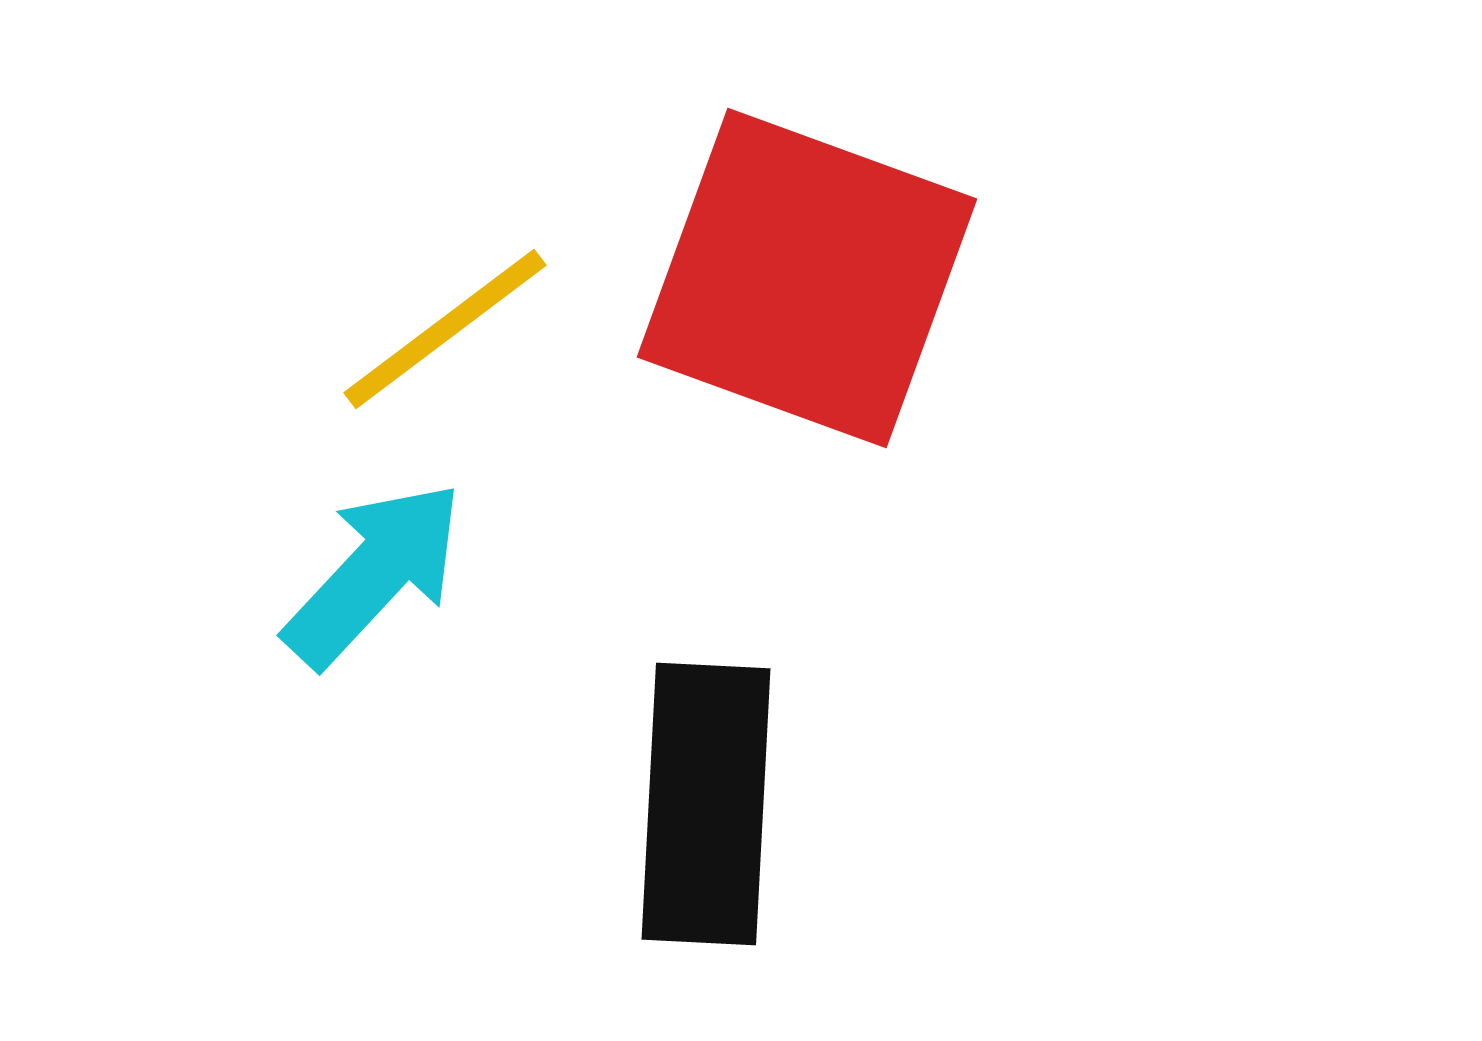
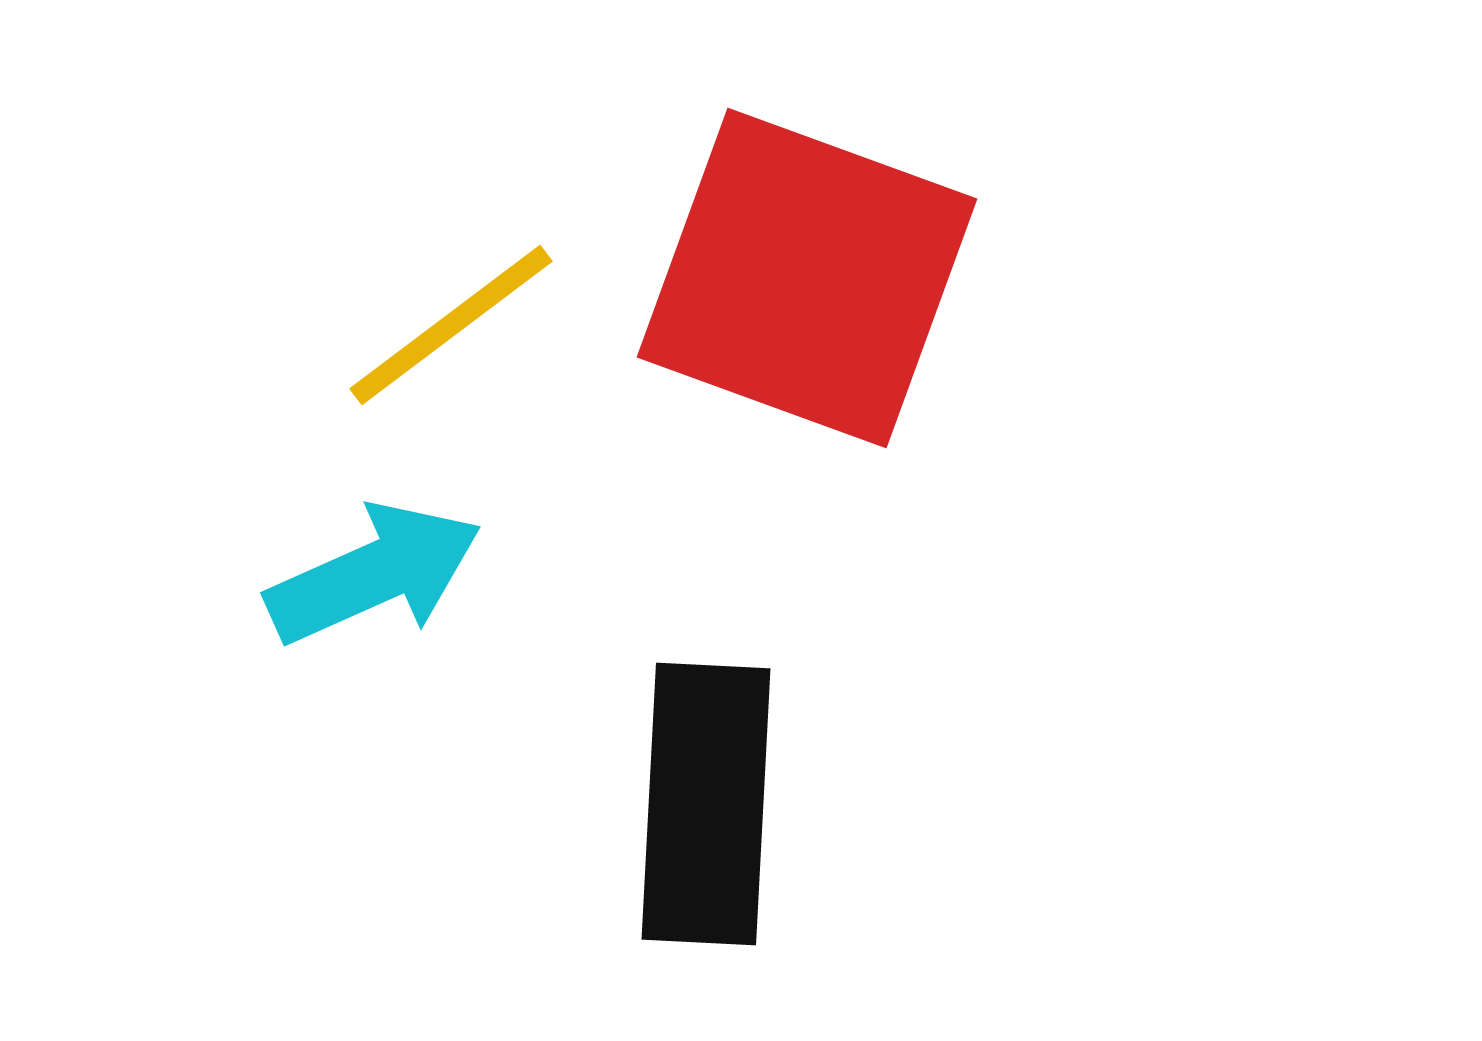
yellow line: moved 6 px right, 4 px up
cyan arrow: rotated 23 degrees clockwise
